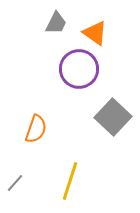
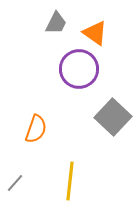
yellow line: rotated 12 degrees counterclockwise
